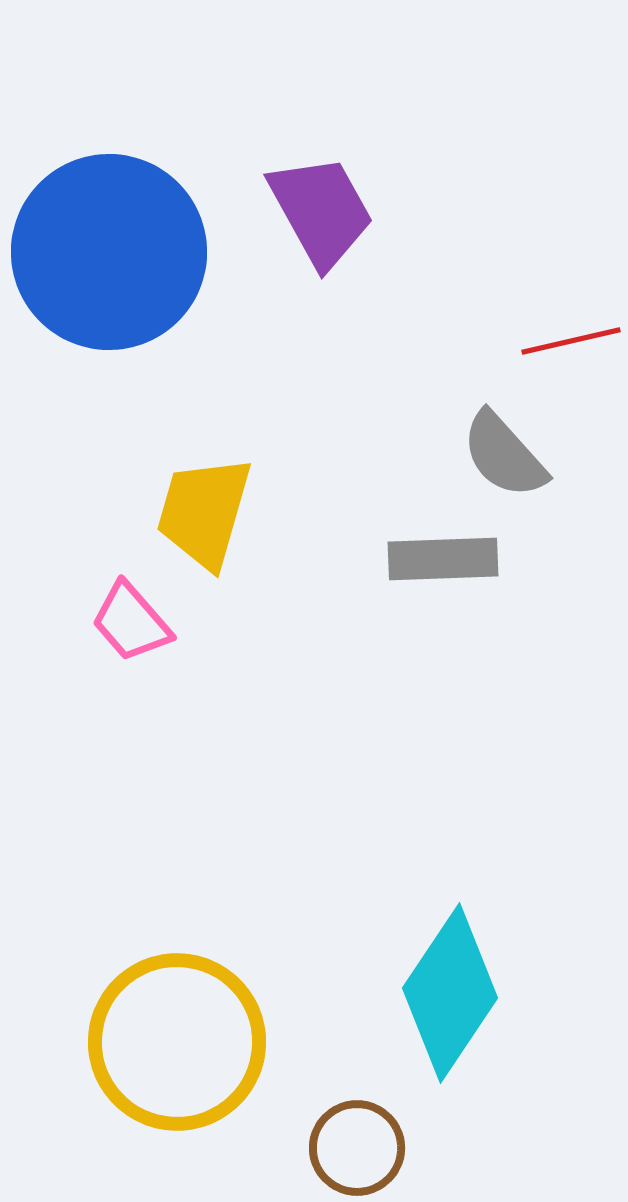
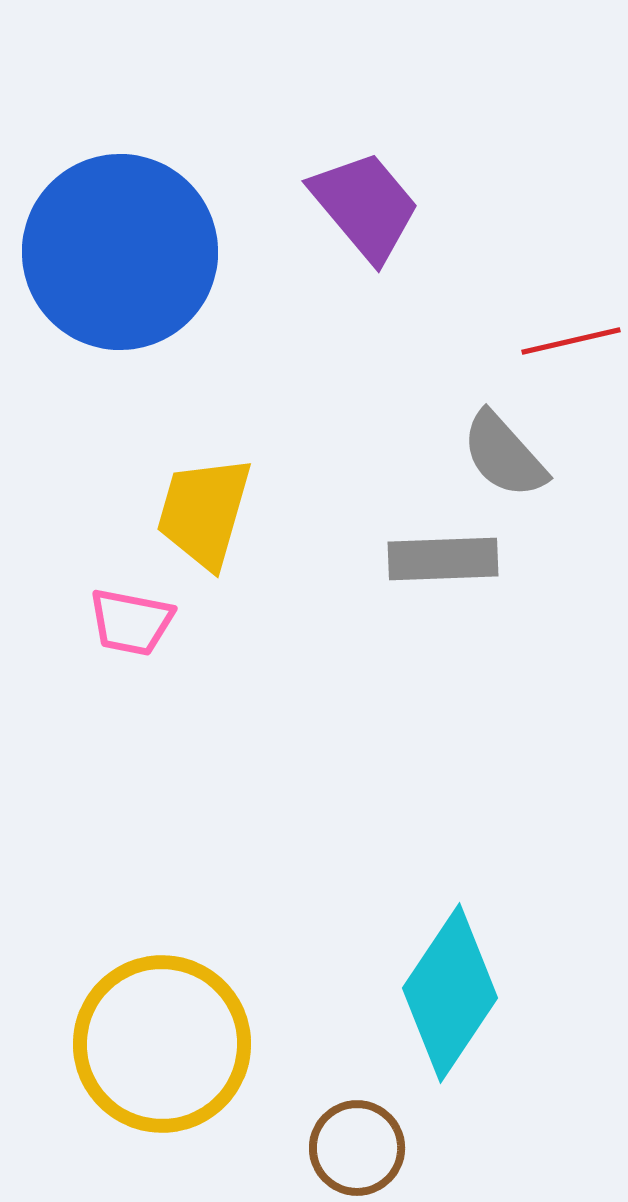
purple trapezoid: moved 44 px right, 5 px up; rotated 11 degrees counterclockwise
blue circle: moved 11 px right
pink trapezoid: rotated 38 degrees counterclockwise
yellow circle: moved 15 px left, 2 px down
